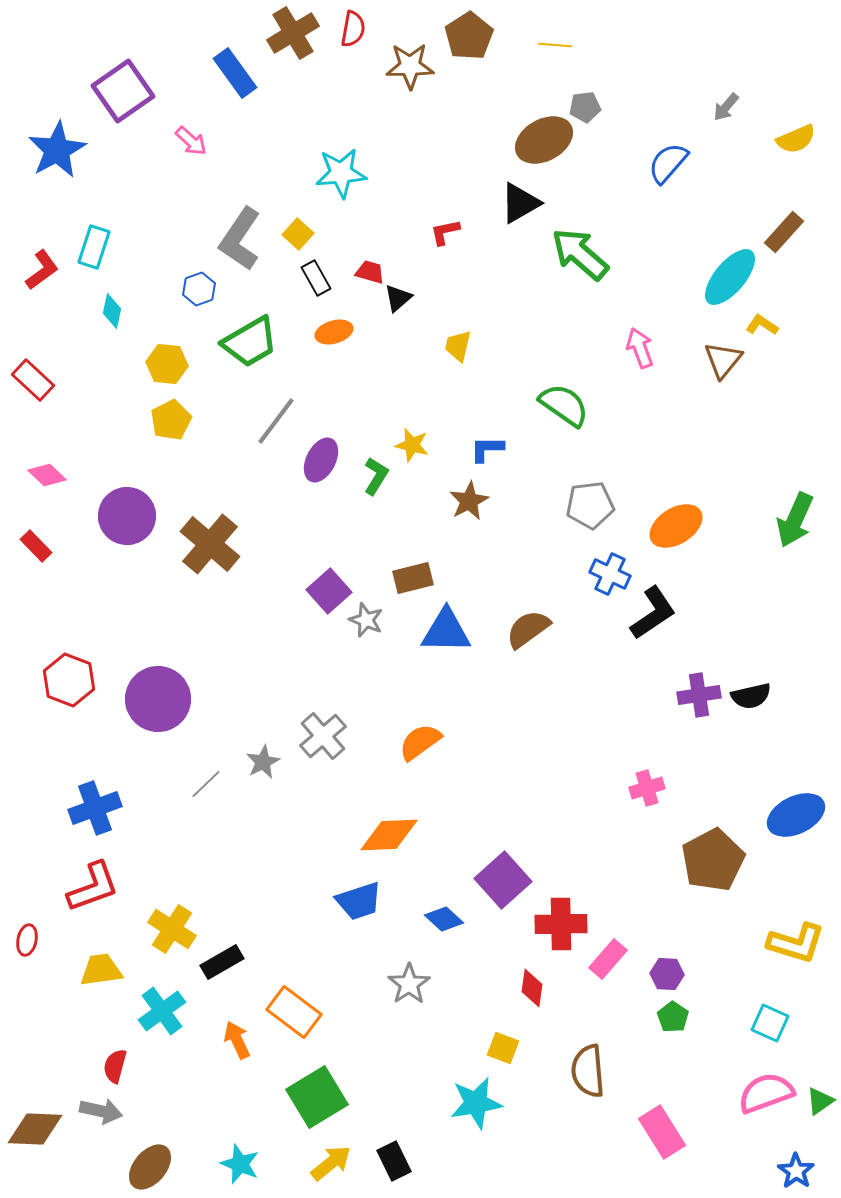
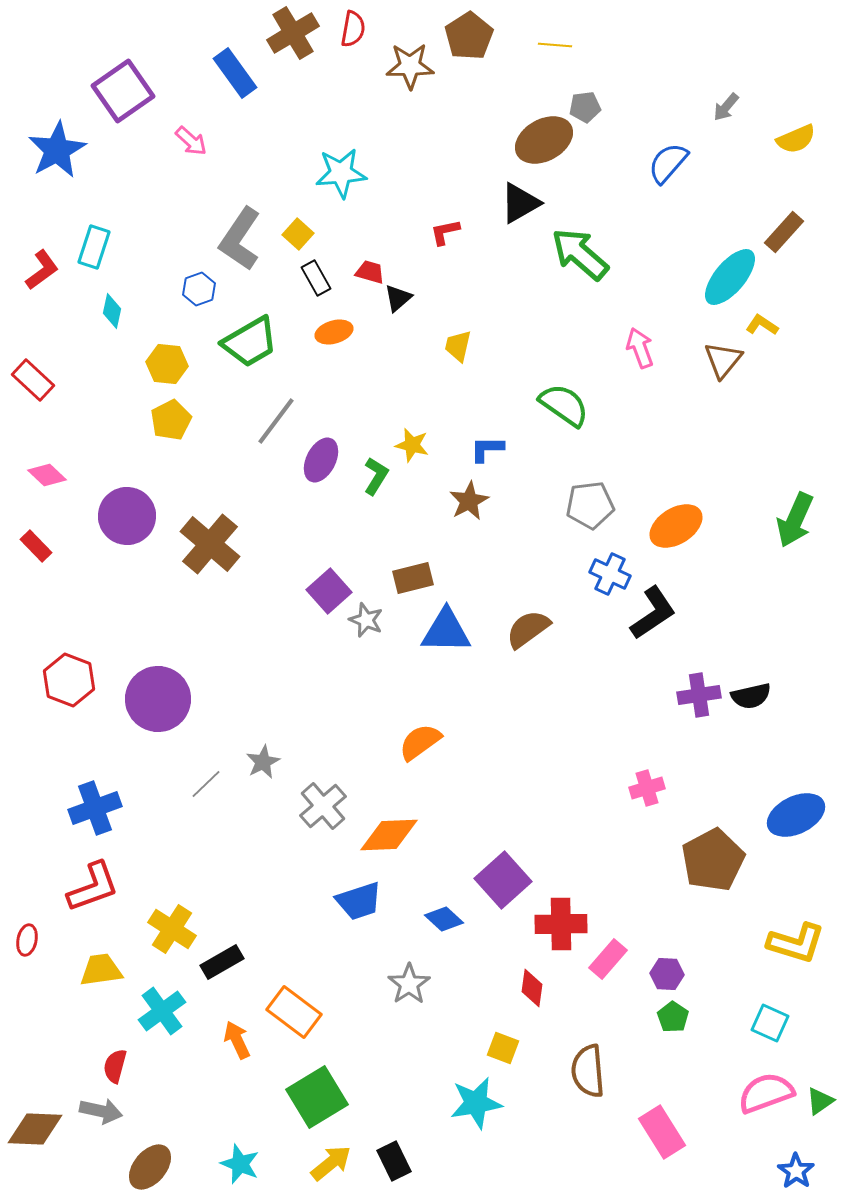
gray cross at (323, 736): moved 70 px down
